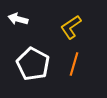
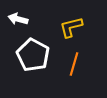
yellow L-shape: rotated 20 degrees clockwise
white pentagon: moved 9 px up
